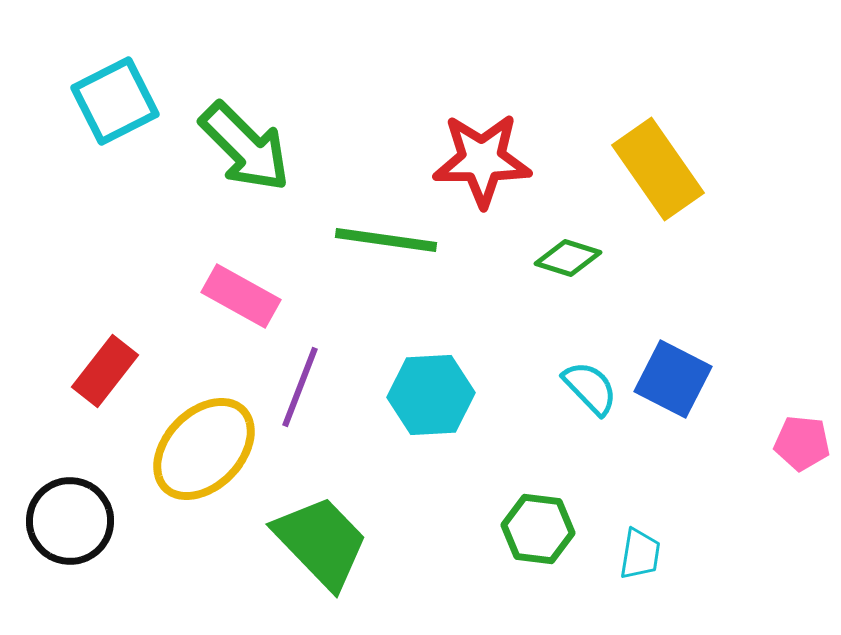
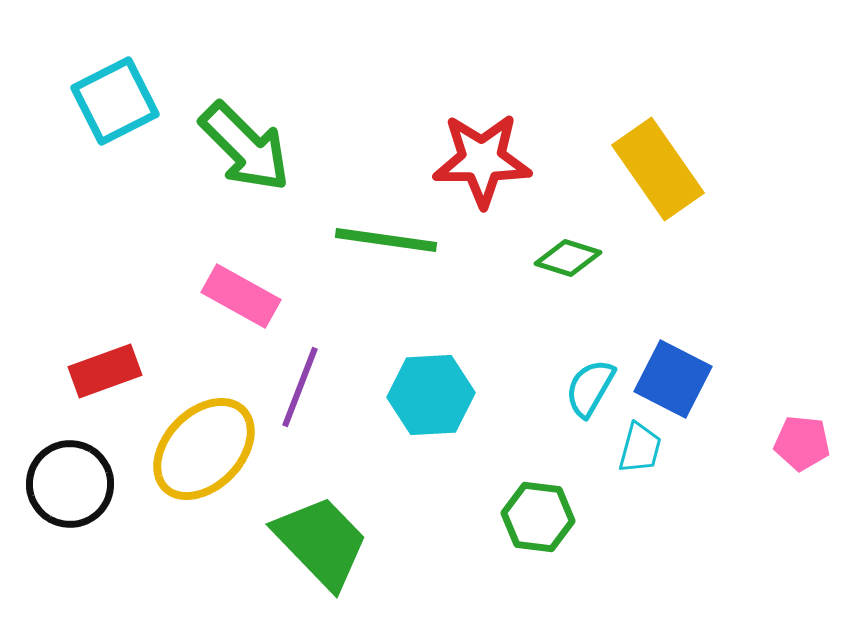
red rectangle: rotated 32 degrees clockwise
cyan semicircle: rotated 106 degrees counterclockwise
black circle: moved 37 px up
green hexagon: moved 12 px up
cyan trapezoid: moved 106 px up; rotated 6 degrees clockwise
